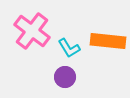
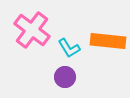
pink cross: moved 1 px up
